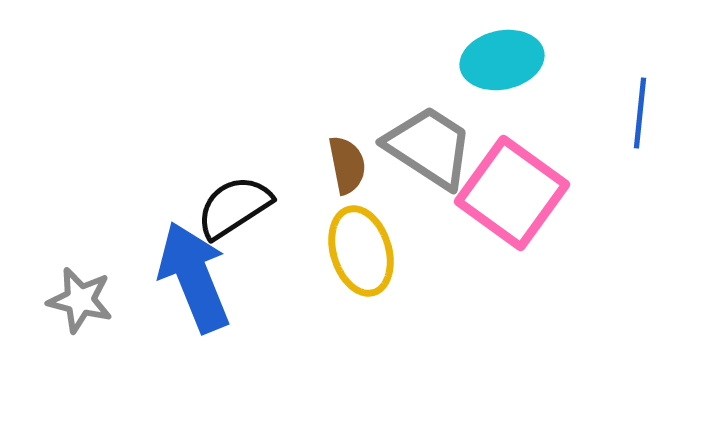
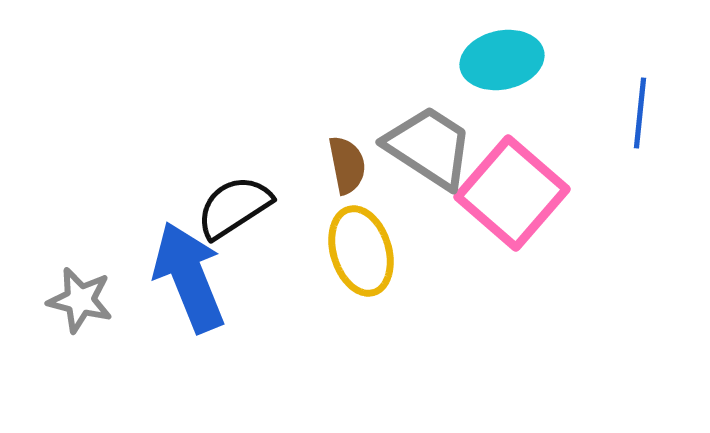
pink square: rotated 5 degrees clockwise
blue arrow: moved 5 px left
